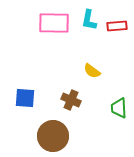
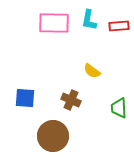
red rectangle: moved 2 px right
